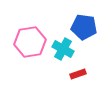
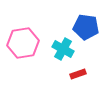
blue pentagon: moved 2 px right
pink hexagon: moved 7 px left, 1 px down
